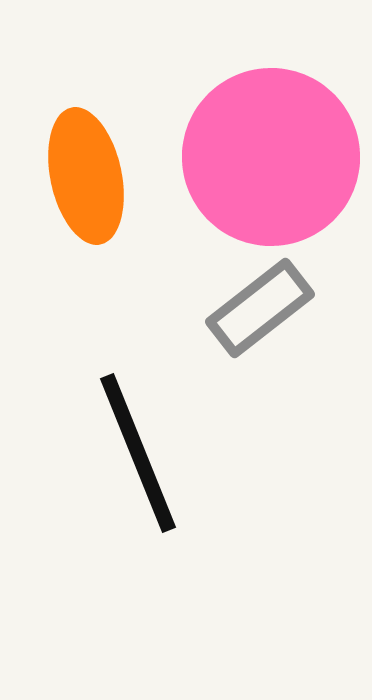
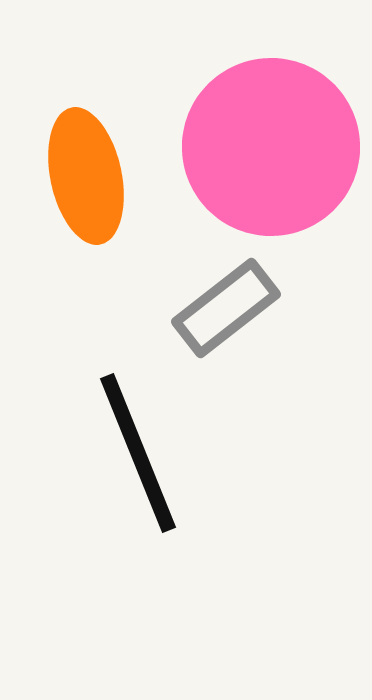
pink circle: moved 10 px up
gray rectangle: moved 34 px left
